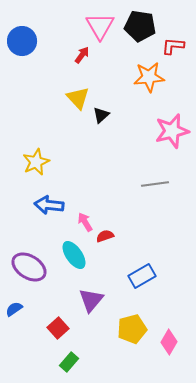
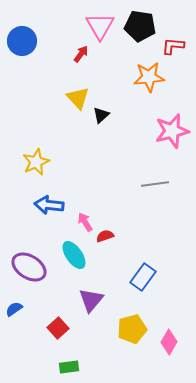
red arrow: moved 1 px left, 1 px up
blue rectangle: moved 1 px right, 1 px down; rotated 24 degrees counterclockwise
green rectangle: moved 5 px down; rotated 42 degrees clockwise
